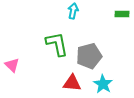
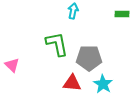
gray pentagon: moved 2 px down; rotated 15 degrees clockwise
